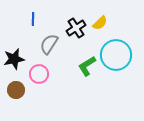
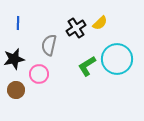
blue line: moved 15 px left, 4 px down
gray semicircle: moved 1 px down; rotated 20 degrees counterclockwise
cyan circle: moved 1 px right, 4 px down
